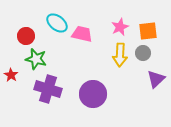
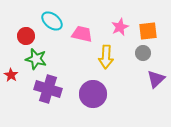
cyan ellipse: moved 5 px left, 2 px up
yellow arrow: moved 14 px left, 2 px down
